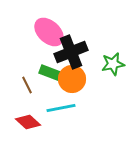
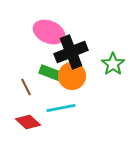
pink ellipse: rotated 20 degrees counterclockwise
green star: rotated 25 degrees counterclockwise
orange circle: moved 3 px up
brown line: moved 1 px left, 2 px down
